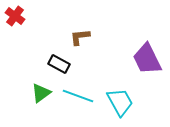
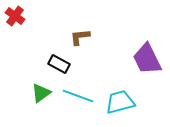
cyan trapezoid: rotated 76 degrees counterclockwise
